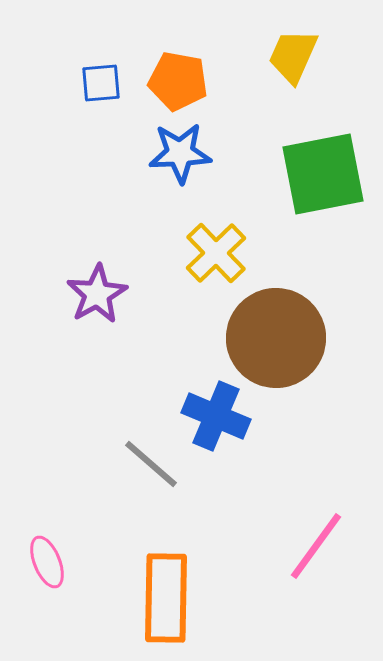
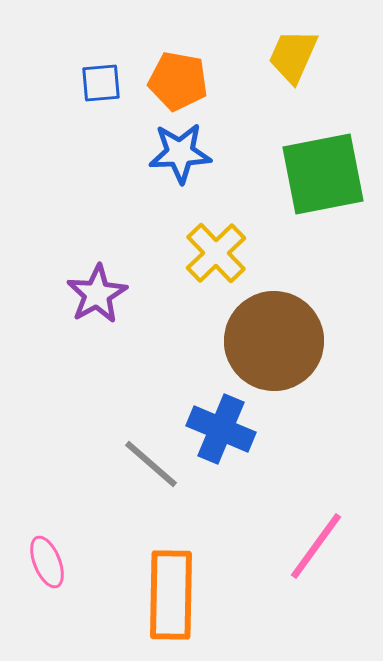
brown circle: moved 2 px left, 3 px down
blue cross: moved 5 px right, 13 px down
orange rectangle: moved 5 px right, 3 px up
